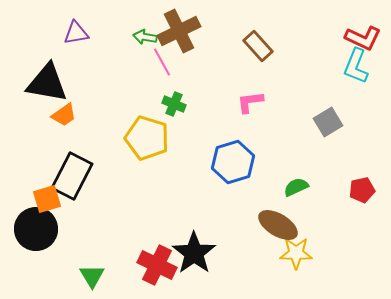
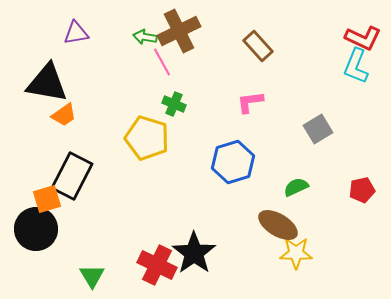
gray square: moved 10 px left, 7 px down
